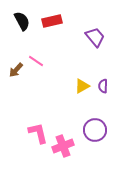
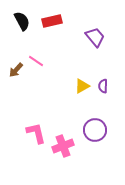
pink L-shape: moved 2 px left
